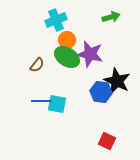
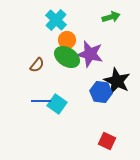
cyan cross: rotated 25 degrees counterclockwise
cyan square: rotated 24 degrees clockwise
